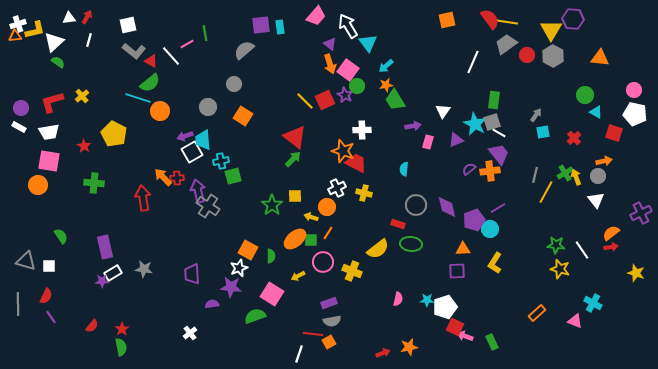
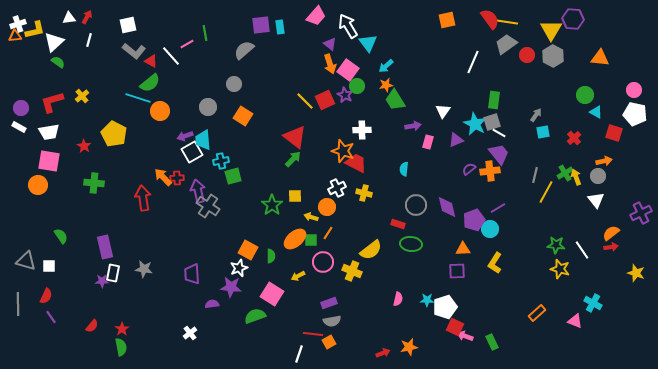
yellow semicircle at (378, 249): moved 7 px left, 1 px down
white rectangle at (113, 273): rotated 48 degrees counterclockwise
